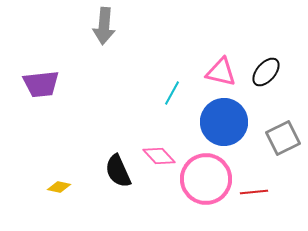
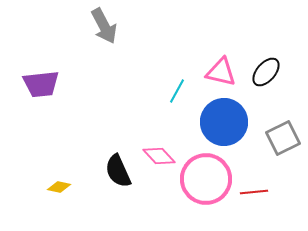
gray arrow: rotated 33 degrees counterclockwise
cyan line: moved 5 px right, 2 px up
